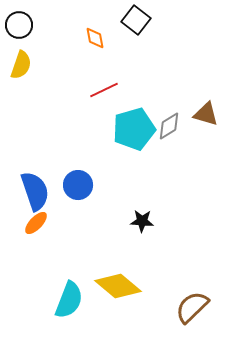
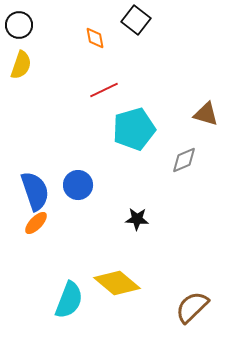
gray diamond: moved 15 px right, 34 px down; rotated 8 degrees clockwise
black star: moved 5 px left, 2 px up
yellow diamond: moved 1 px left, 3 px up
